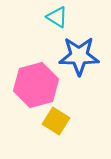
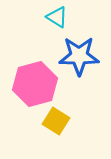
pink hexagon: moved 1 px left, 1 px up
